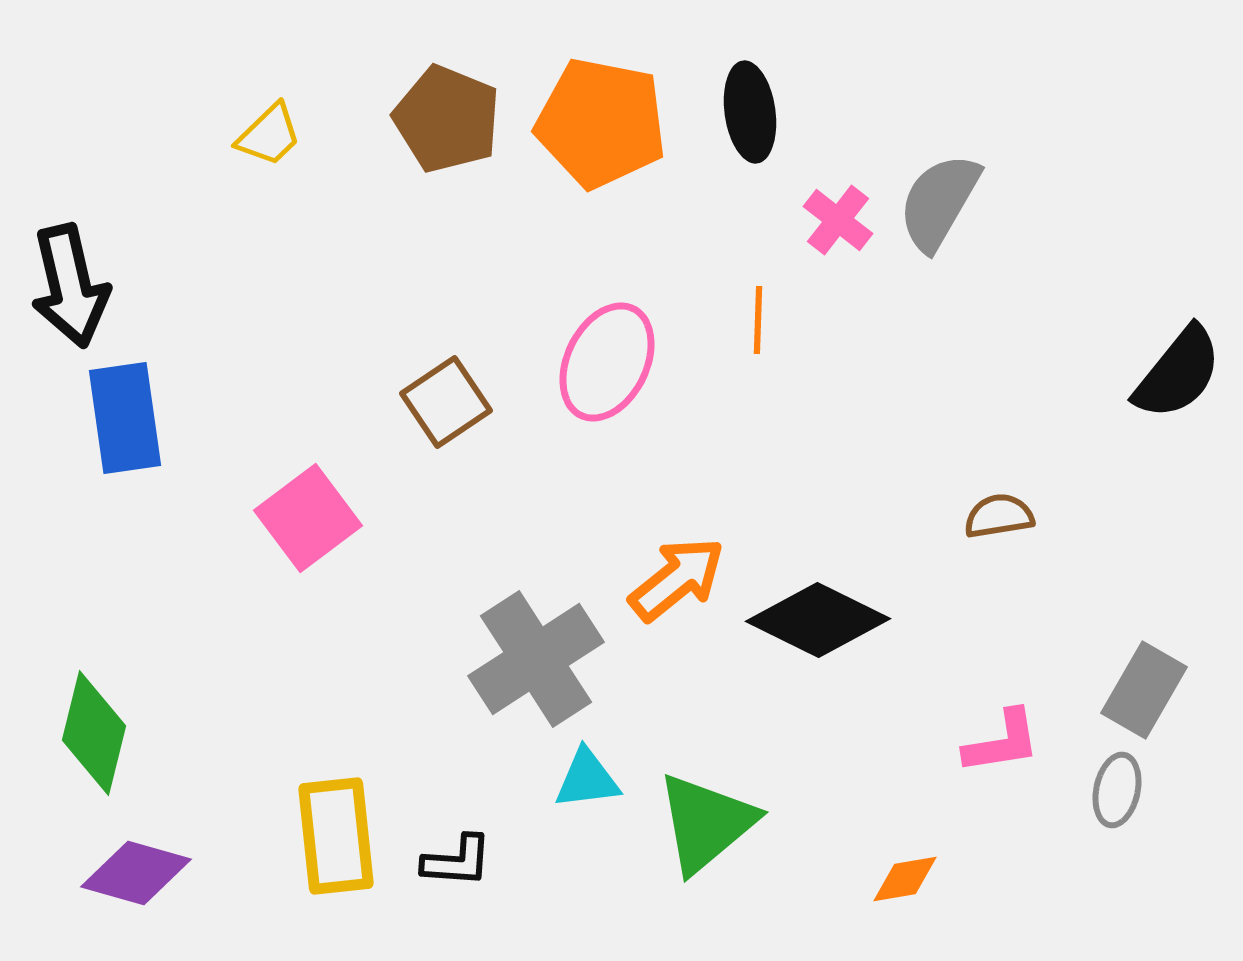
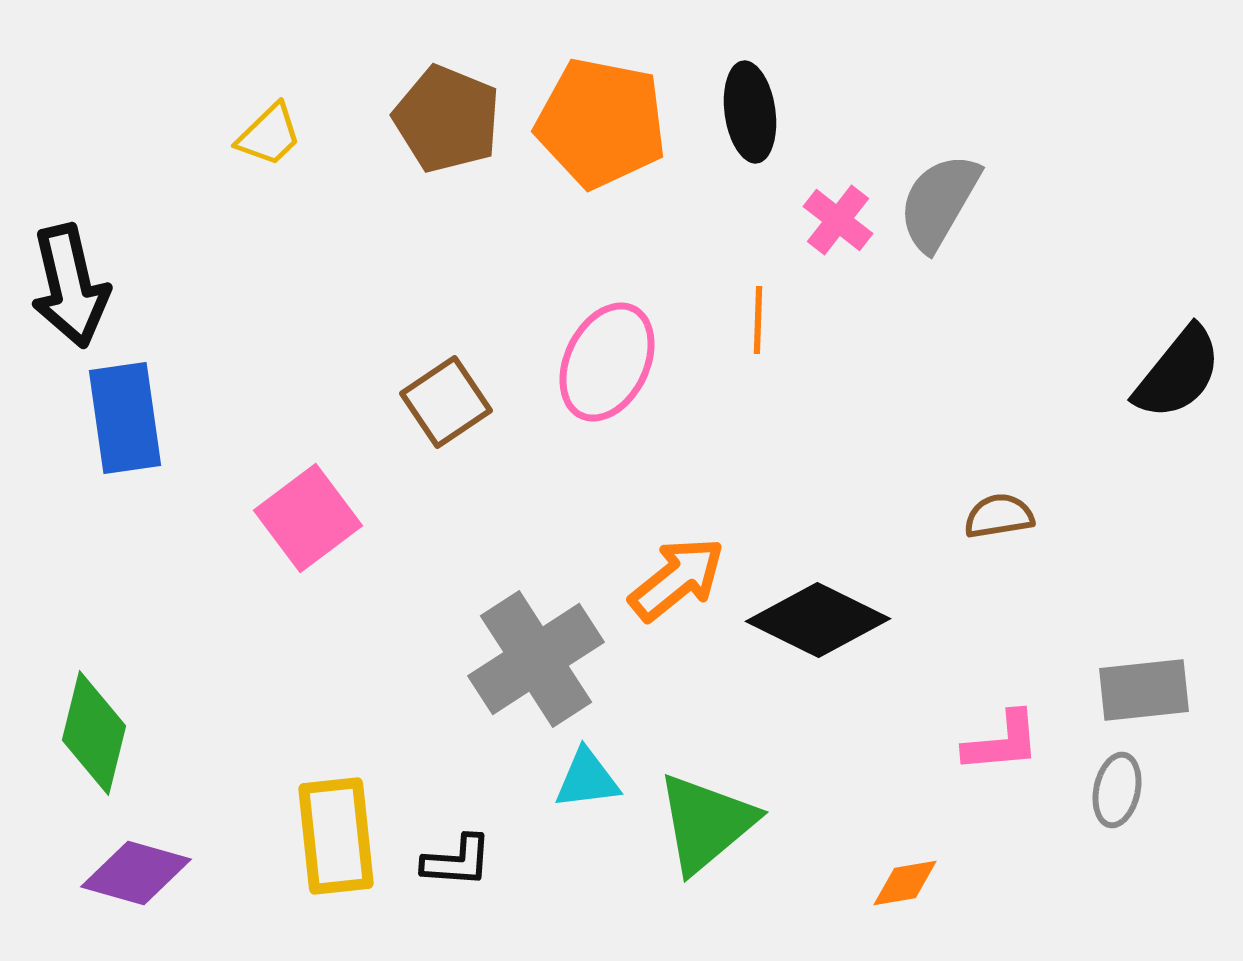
gray rectangle: rotated 54 degrees clockwise
pink L-shape: rotated 4 degrees clockwise
orange diamond: moved 4 px down
